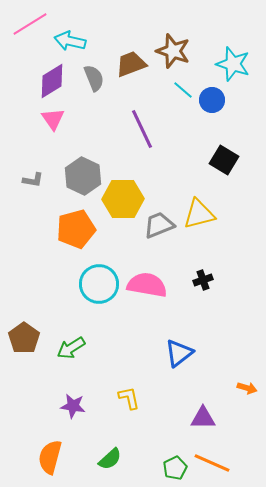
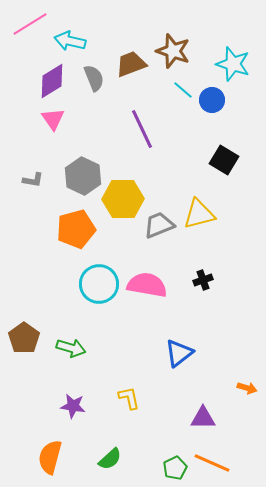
green arrow: rotated 132 degrees counterclockwise
